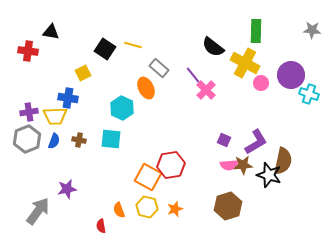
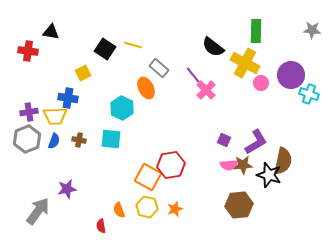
brown hexagon: moved 11 px right, 1 px up; rotated 12 degrees clockwise
